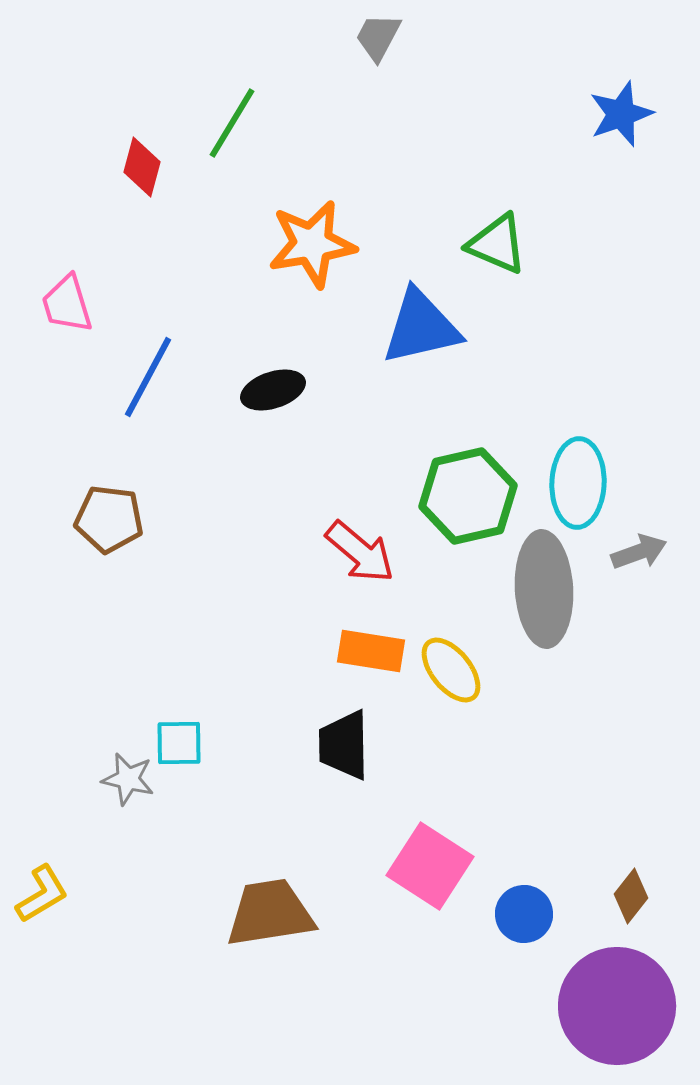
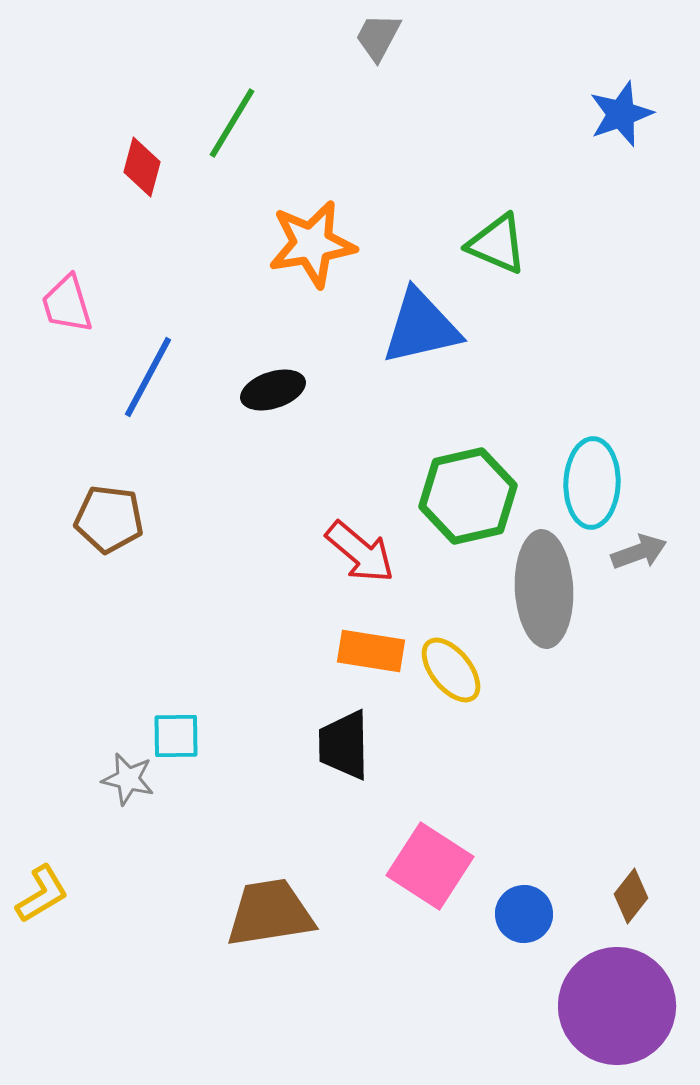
cyan ellipse: moved 14 px right
cyan square: moved 3 px left, 7 px up
